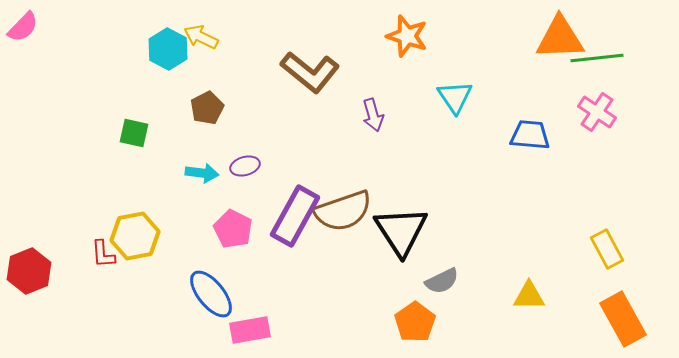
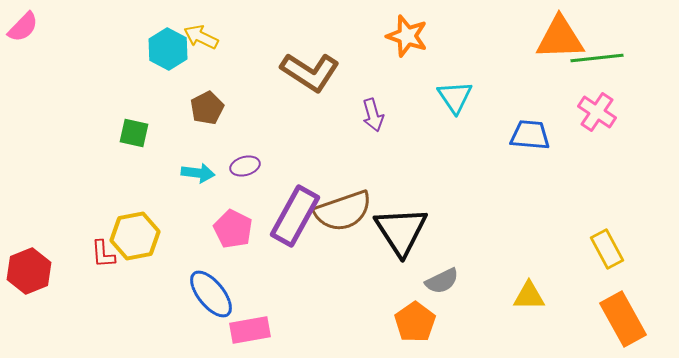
brown L-shape: rotated 6 degrees counterclockwise
cyan arrow: moved 4 px left
